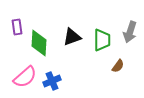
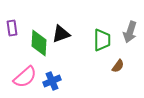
purple rectangle: moved 5 px left, 1 px down
black triangle: moved 11 px left, 3 px up
